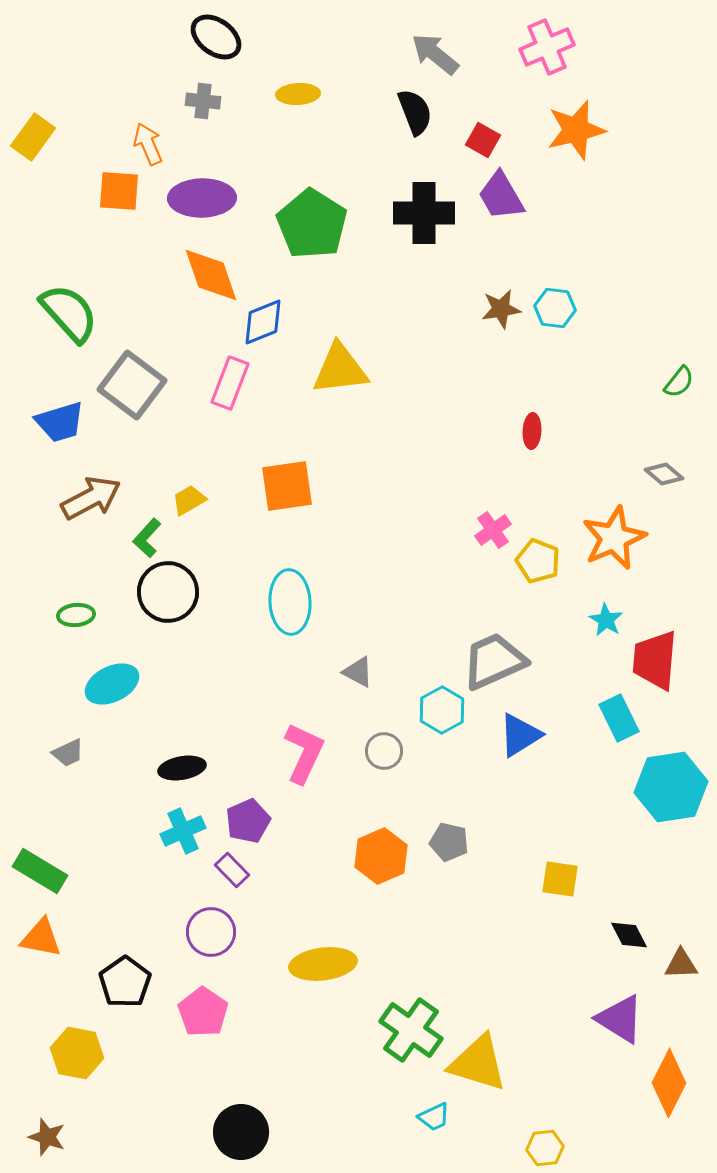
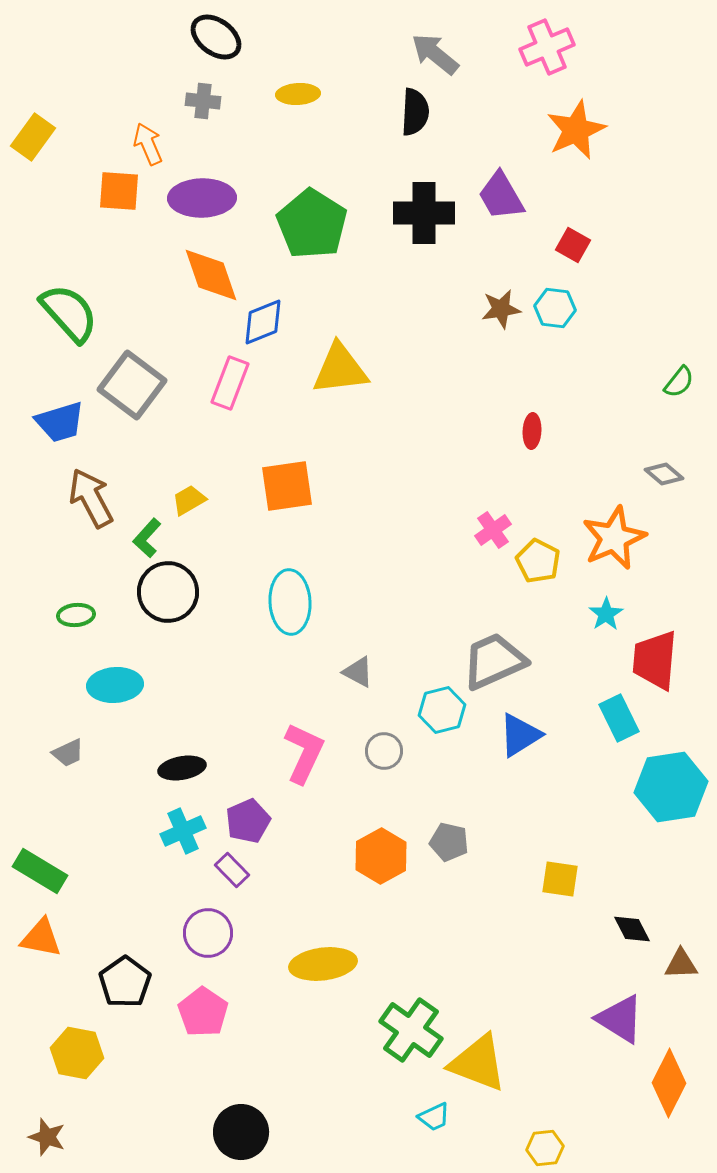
black semicircle at (415, 112): rotated 24 degrees clockwise
orange star at (576, 130): rotated 10 degrees counterclockwise
red square at (483, 140): moved 90 px right, 105 px down
brown arrow at (91, 498): rotated 90 degrees counterclockwise
yellow pentagon at (538, 561): rotated 6 degrees clockwise
cyan star at (606, 620): moved 6 px up; rotated 8 degrees clockwise
cyan ellipse at (112, 684): moved 3 px right, 1 px down; rotated 22 degrees clockwise
cyan hexagon at (442, 710): rotated 15 degrees clockwise
orange hexagon at (381, 856): rotated 6 degrees counterclockwise
purple circle at (211, 932): moved 3 px left, 1 px down
black diamond at (629, 935): moved 3 px right, 6 px up
yellow triangle at (478, 1063): rotated 4 degrees clockwise
